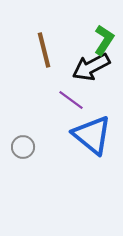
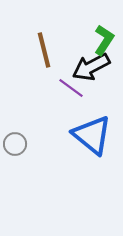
purple line: moved 12 px up
gray circle: moved 8 px left, 3 px up
